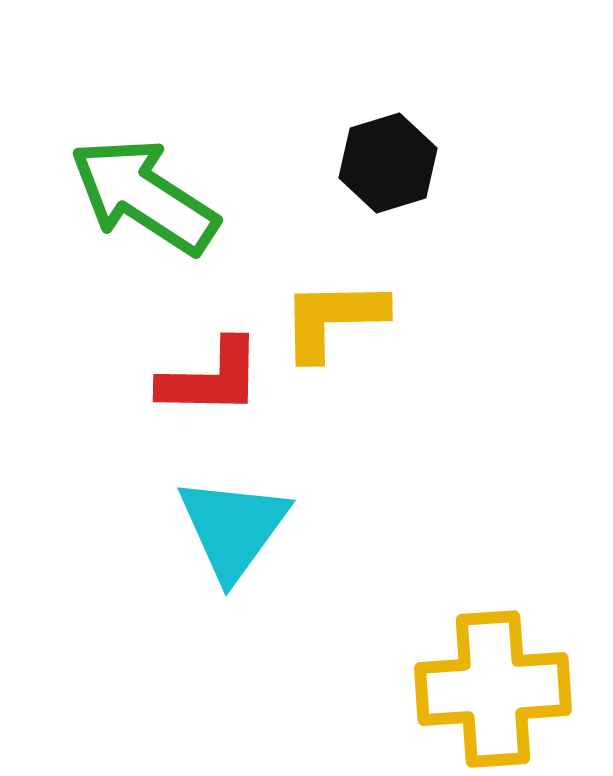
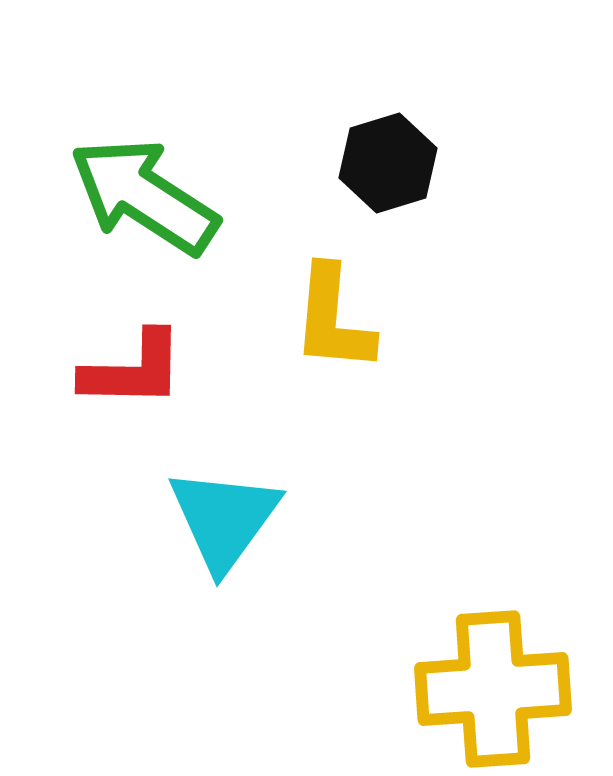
yellow L-shape: rotated 84 degrees counterclockwise
red L-shape: moved 78 px left, 8 px up
cyan triangle: moved 9 px left, 9 px up
